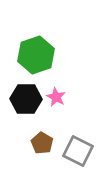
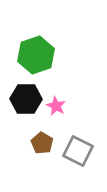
pink star: moved 9 px down
